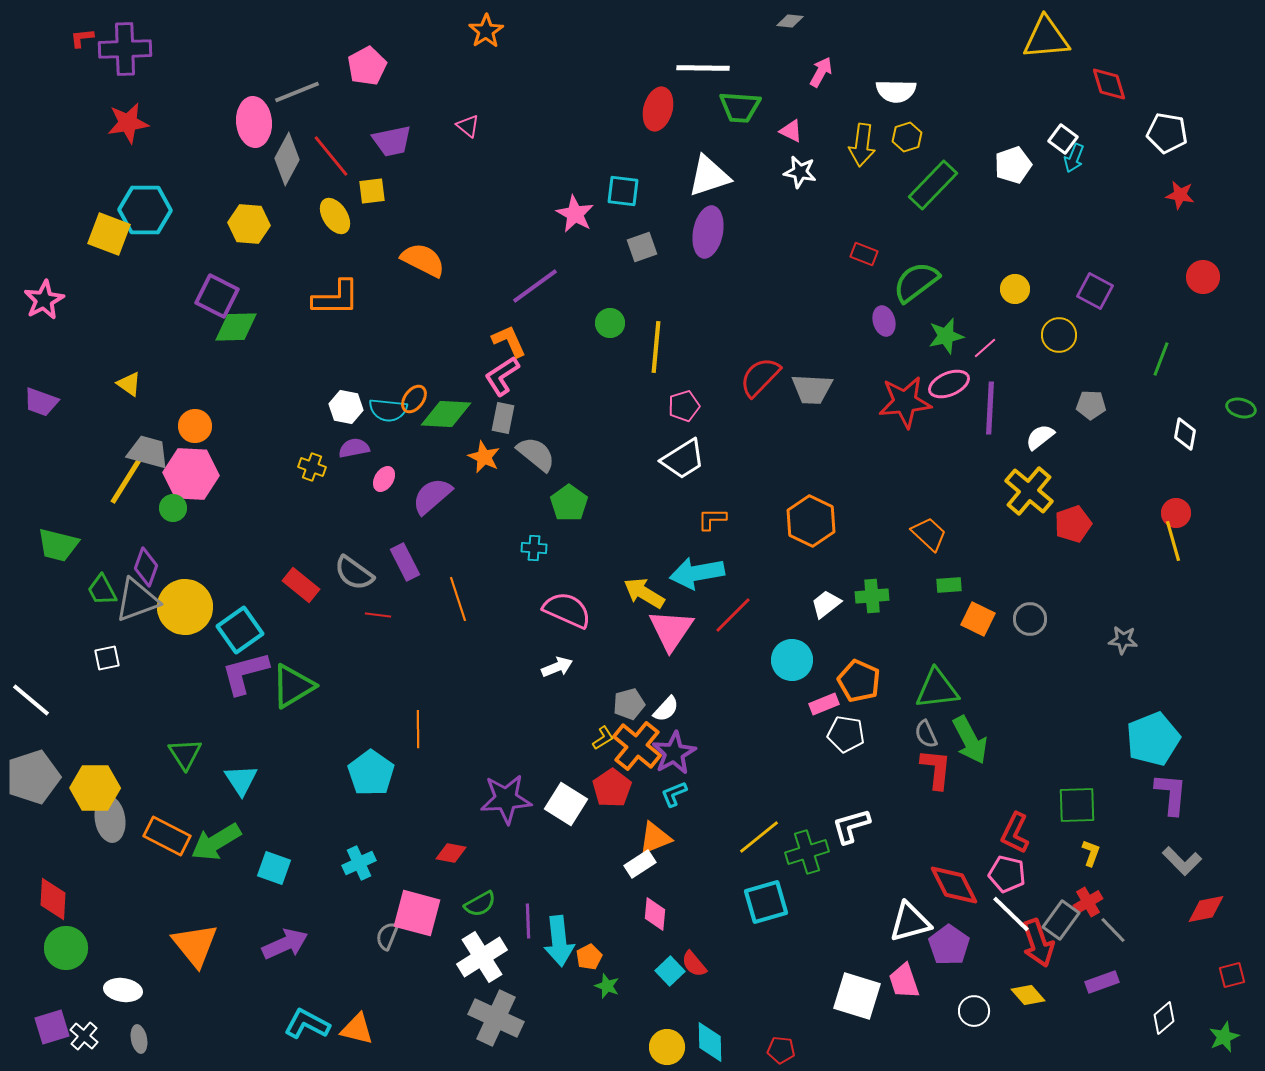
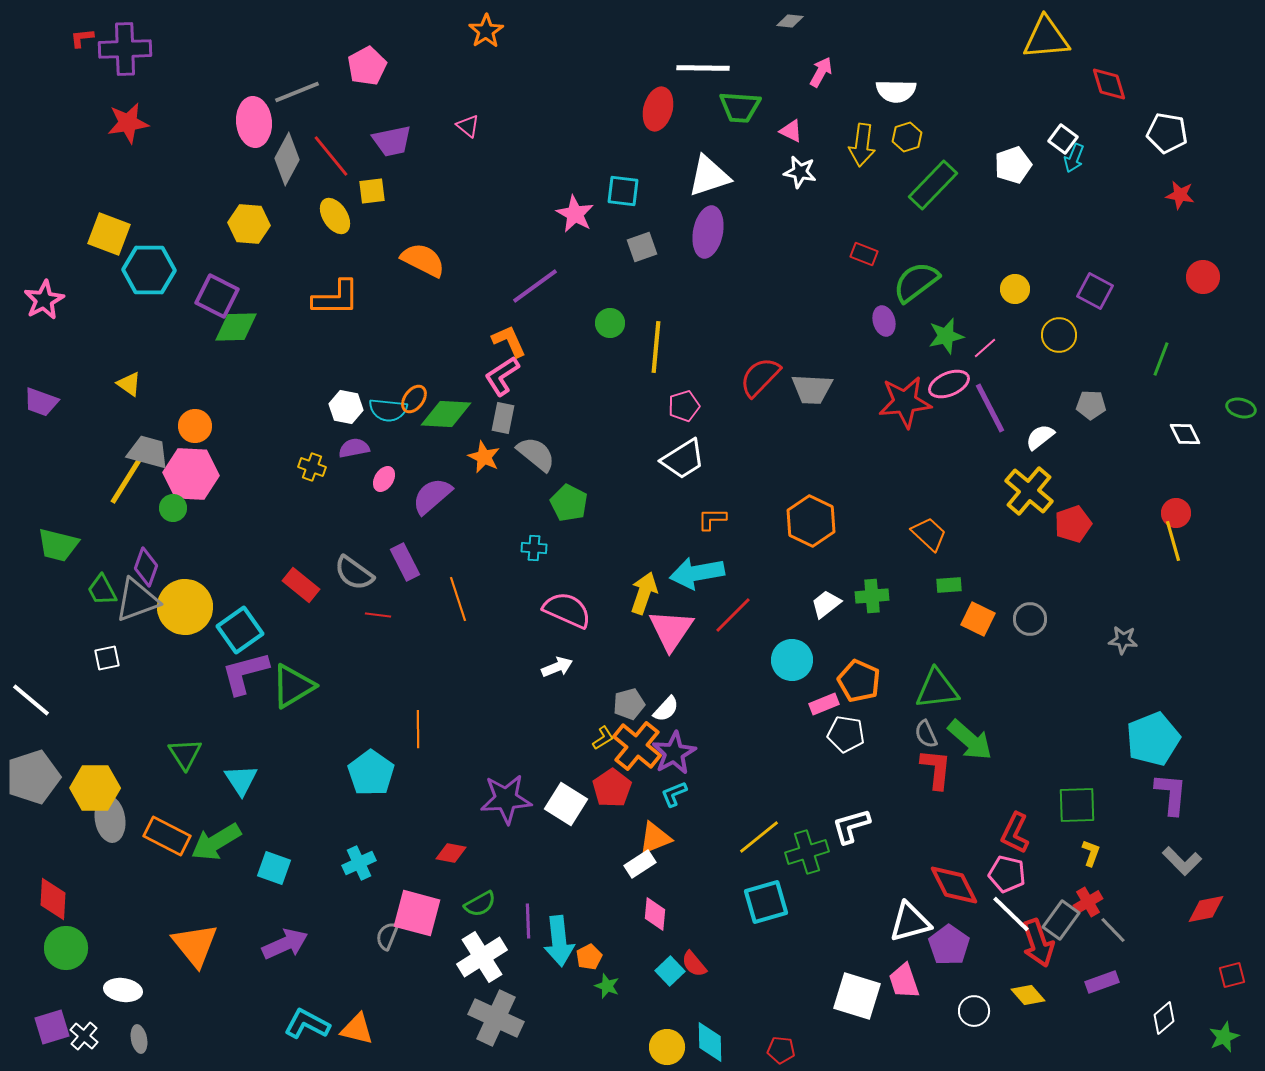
cyan hexagon at (145, 210): moved 4 px right, 60 px down
purple line at (990, 408): rotated 30 degrees counterclockwise
white diamond at (1185, 434): rotated 36 degrees counterclockwise
green pentagon at (569, 503): rotated 9 degrees counterclockwise
yellow arrow at (644, 593): rotated 78 degrees clockwise
green arrow at (970, 740): rotated 21 degrees counterclockwise
